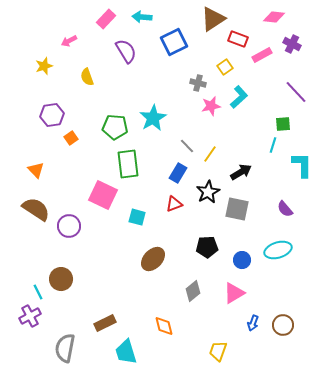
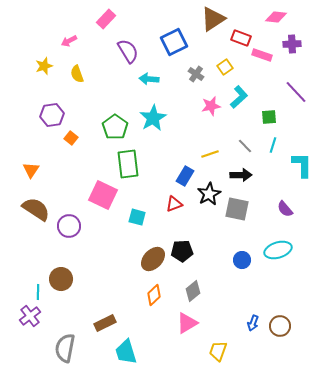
cyan arrow at (142, 17): moved 7 px right, 62 px down
pink diamond at (274, 17): moved 2 px right
red rectangle at (238, 39): moved 3 px right, 1 px up
purple cross at (292, 44): rotated 30 degrees counterclockwise
purple semicircle at (126, 51): moved 2 px right
pink rectangle at (262, 55): rotated 48 degrees clockwise
yellow semicircle at (87, 77): moved 10 px left, 3 px up
gray cross at (198, 83): moved 2 px left, 9 px up; rotated 21 degrees clockwise
green square at (283, 124): moved 14 px left, 7 px up
green pentagon at (115, 127): rotated 30 degrees clockwise
orange square at (71, 138): rotated 16 degrees counterclockwise
gray line at (187, 146): moved 58 px right
yellow line at (210, 154): rotated 36 degrees clockwise
orange triangle at (36, 170): moved 5 px left; rotated 18 degrees clockwise
black arrow at (241, 172): moved 3 px down; rotated 30 degrees clockwise
blue rectangle at (178, 173): moved 7 px right, 3 px down
black star at (208, 192): moved 1 px right, 2 px down
black pentagon at (207, 247): moved 25 px left, 4 px down
cyan line at (38, 292): rotated 28 degrees clockwise
pink triangle at (234, 293): moved 47 px left, 30 px down
purple cross at (30, 316): rotated 10 degrees counterclockwise
brown circle at (283, 325): moved 3 px left, 1 px down
orange diamond at (164, 326): moved 10 px left, 31 px up; rotated 60 degrees clockwise
